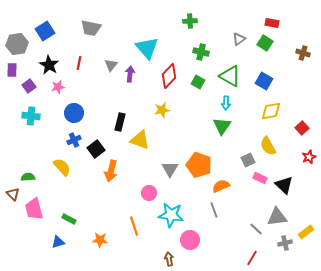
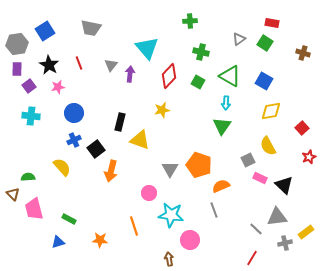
red line at (79, 63): rotated 32 degrees counterclockwise
purple rectangle at (12, 70): moved 5 px right, 1 px up
